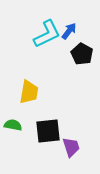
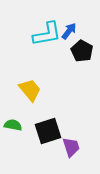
cyan L-shape: rotated 16 degrees clockwise
black pentagon: moved 3 px up
yellow trapezoid: moved 1 px right, 2 px up; rotated 50 degrees counterclockwise
black square: rotated 12 degrees counterclockwise
